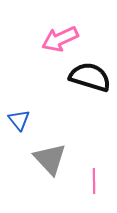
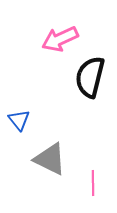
black semicircle: rotated 93 degrees counterclockwise
gray triangle: rotated 21 degrees counterclockwise
pink line: moved 1 px left, 2 px down
